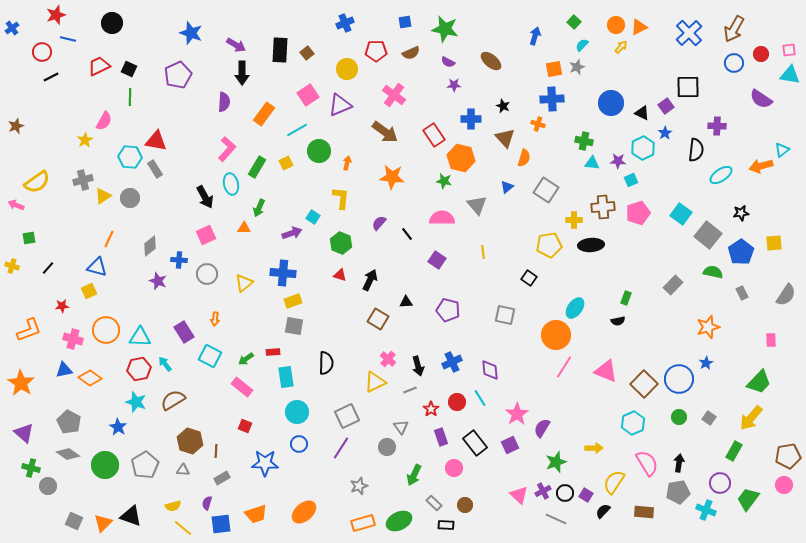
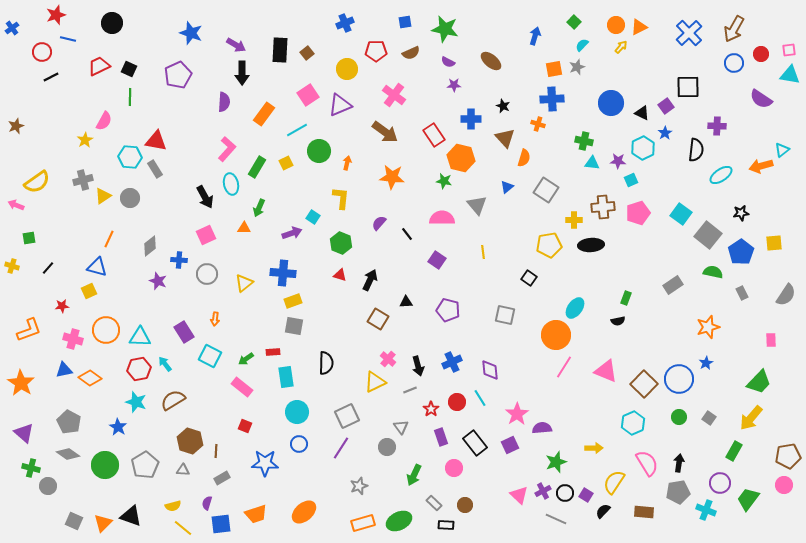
gray rectangle at (673, 285): rotated 12 degrees clockwise
purple semicircle at (542, 428): rotated 54 degrees clockwise
